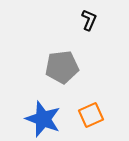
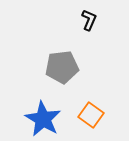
orange square: rotated 30 degrees counterclockwise
blue star: rotated 9 degrees clockwise
